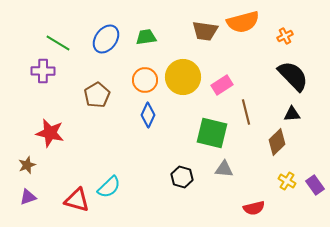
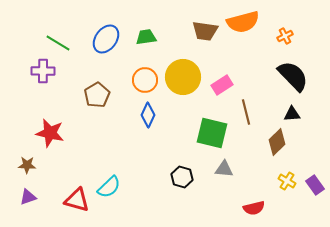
brown star: rotated 24 degrees clockwise
